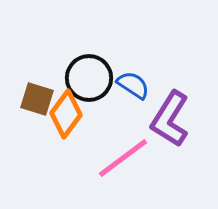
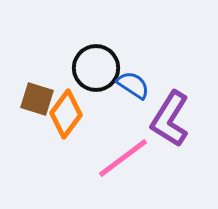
black circle: moved 7 px right, 10 px up
